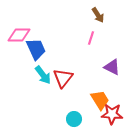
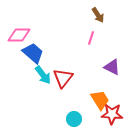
blue trapezoid: moved 3 px left, 4 px down; rotated 25 degrees counterclockwise
